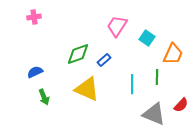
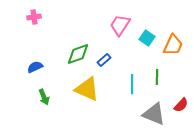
pink trapezoid: moved 3 px right, 1 px up
orange trapezoid: moved 9 px up
blue semicircle: moved 5 px up
